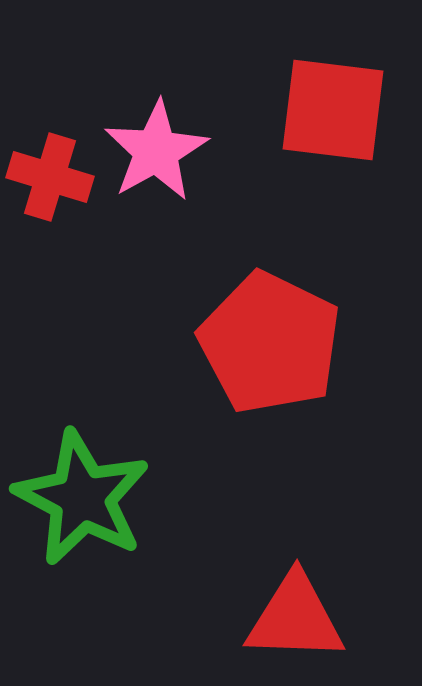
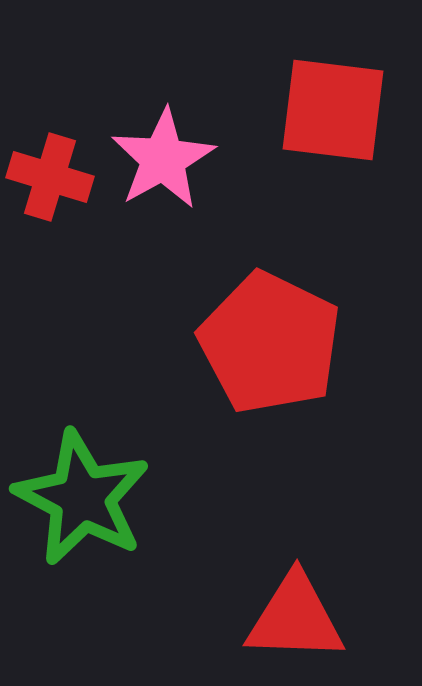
pink star: moved 7 px right, 8 px down
